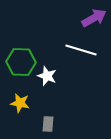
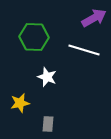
white line: moved 3 px right
green hexagon: moved 13 px right, 25 px up
white star: moved 1 px down
yellow star: rotated 24 degrees counterclockwise
